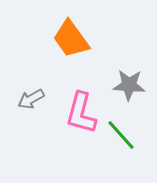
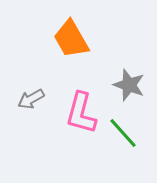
orange trapezoid: rotated 6 degrees clockwise
gray star: rotated 16 degrees clockwise
green line: moved 2 px right, 2 px up
